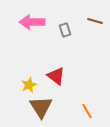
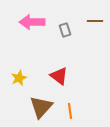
brown line: rotated 14 degrees counterclockwise
red triangle: moved 3 px right
yellow star: moved 10 px left, 7 px up
brown triangle: rotated 15 degrees clockwise
orange line: moved 17 px left; rotated 21 degrees clockwise
